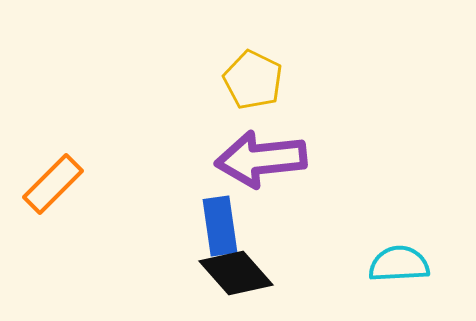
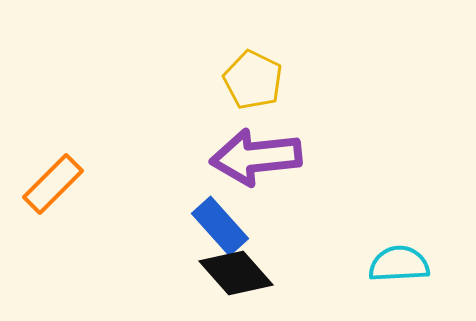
purple arrow: moved 5 px left, 2 px up
blue rectangle: rotated 34 degrees counterclockwise
